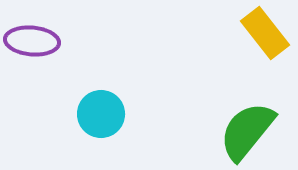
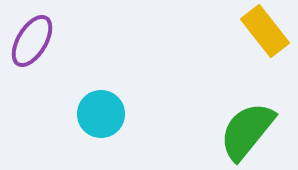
yellow rectangle: moved 2 px up
purple ellipse: rotated 64 degrees counterclockwise
